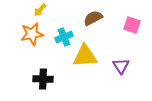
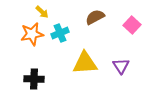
yellow arrow: moved 2 px right, 2 px down; rotated 88 degrees counterclockwise
brown semicircle: moved 2 px right, 1 px up
pink square: rotated 24 degrees clockwise
cyan cross: moved 4 px left, 4 px up
yellow triangle: moved 7 px down
black cross: moved 9 px left
